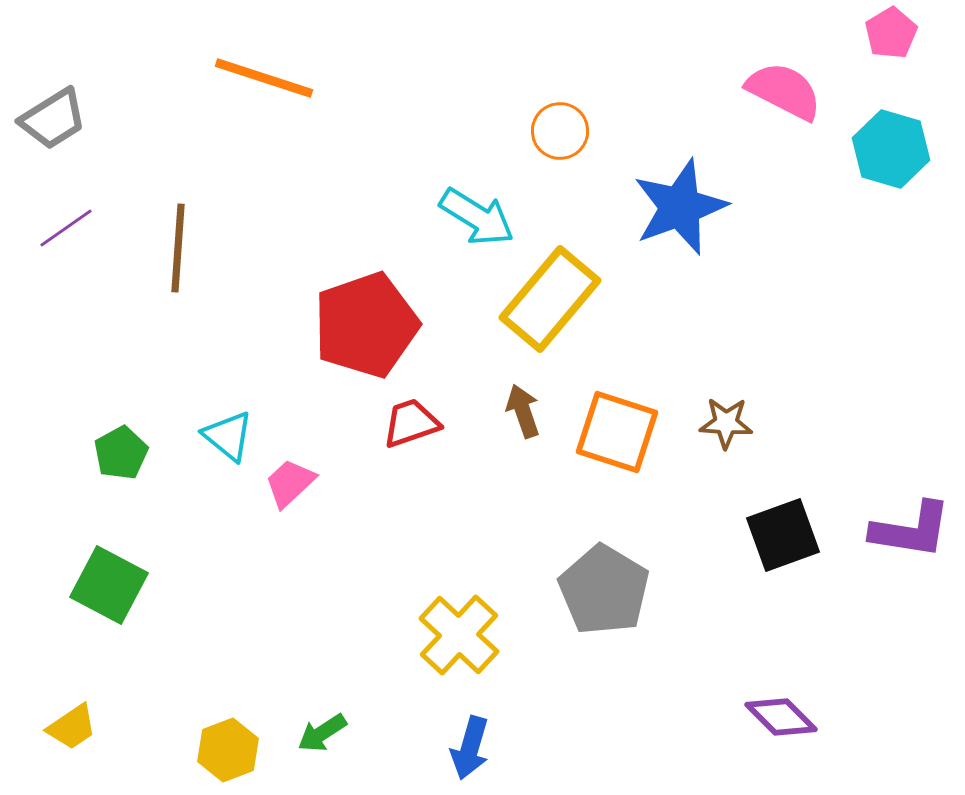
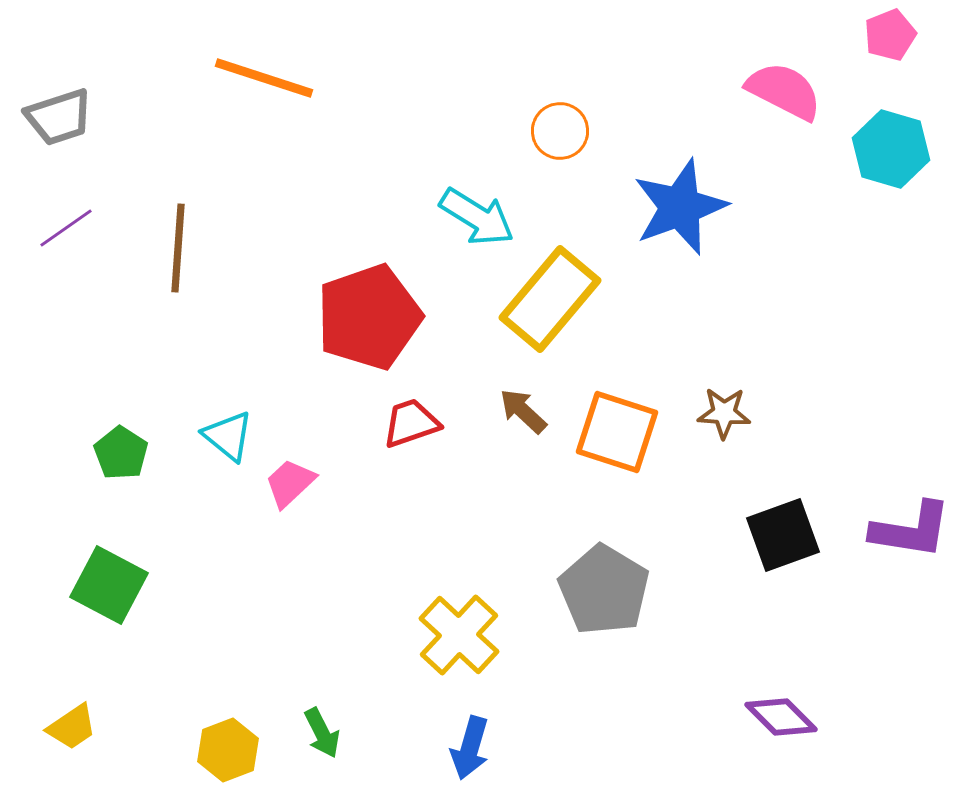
pink pentagon: moved 1 px left, 2 px down; rotated 9 degrees clockwise
gray trapezoid: moved 6 px right, 2 px up; rotated 14 degrees clockwise
red pentagon: moved 3 px right, 8 px up
brown arrow: rotated 28 degrees counterclockwise
brown star: moved 2 px left, 10 px up
green pentagon: rotated 10 degrees counterclockwise
green arrow: rotated 84 degrees counterclockwise
